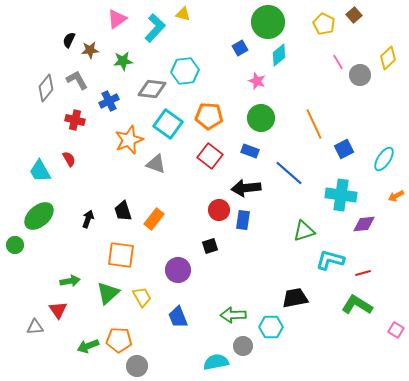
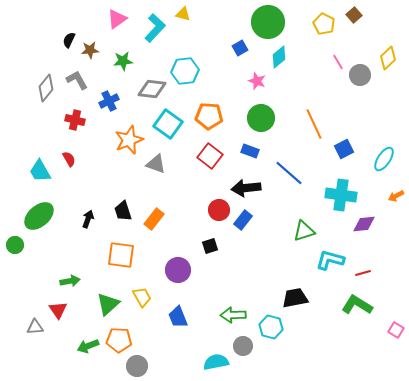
cyan diamond at (279, 55): moved 2 px down
blue rectangle at (243, 220): rotated 30 degrees clockwise
green triangle at (108, 293): moved 11 px down
cyan hexagon at (271, 327): rotated 15 degrees clockwise
